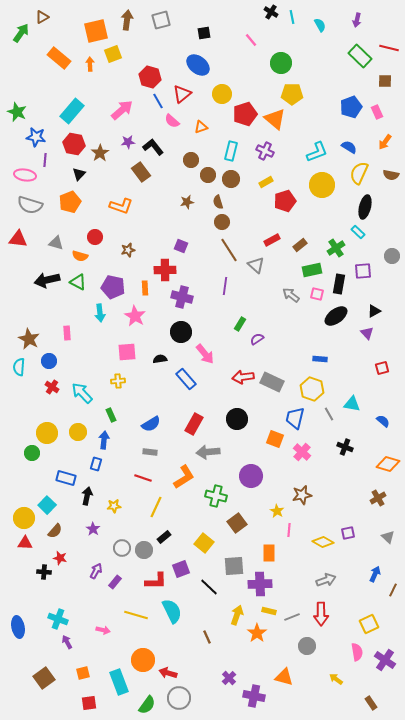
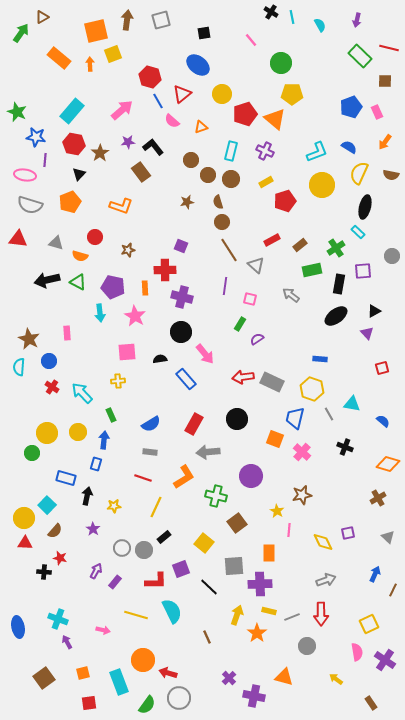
pink square at (317, 294): moved 67 px left, 5 px down
yellow diamond at (323, 542): rotated 35 degrees clockwise
